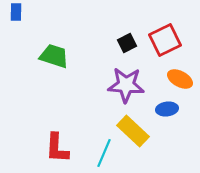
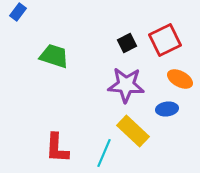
blue rectangle: moved 2 px right; rotated 36 degrees clockwise
